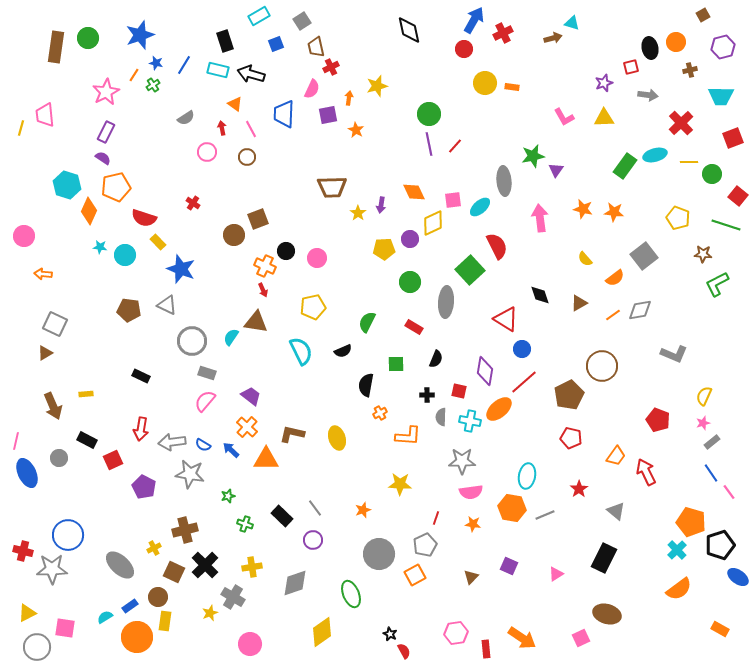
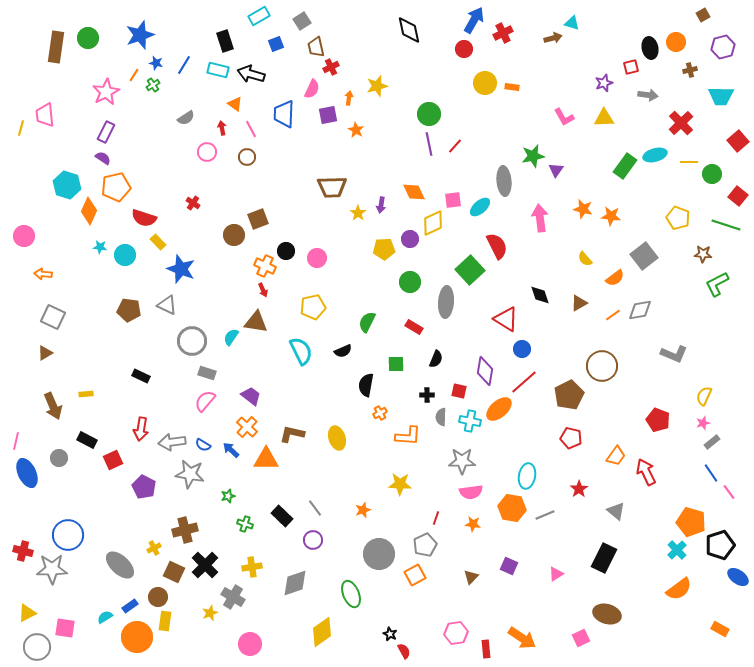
red square at (733, 138): moved 5 px right, 3 px down; rotated 20 degrees counterclockwise
orange star at (614, 212): moved 3 px left, 4 px down
gray square at (55, 324): moved 2 px left, 7 px up
